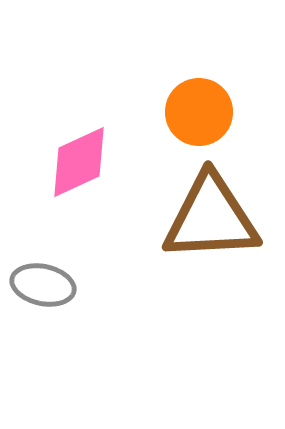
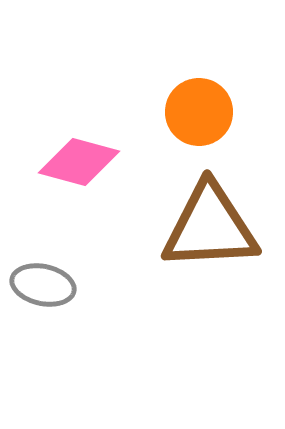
pink diamond: rotated 40 degrees clockwise
brown triangle: moved 1 px left, 9 px down
